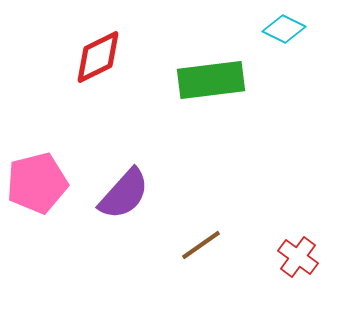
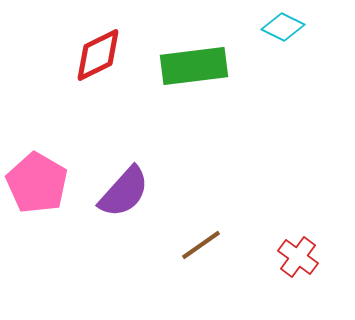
cyan diamond: moved 1 px left, 2 px up
red diamond: moved 2 px up
green rectangle: moved 17 px left, 14 px up
pink pentagon: rotated 28 degrees counterclockwise
purple semicircle: moved 2 px up
